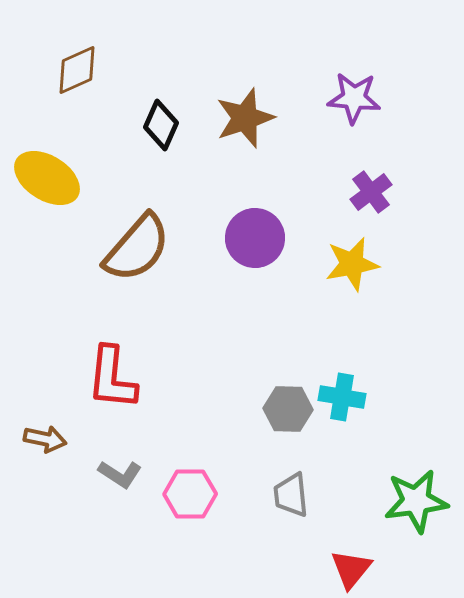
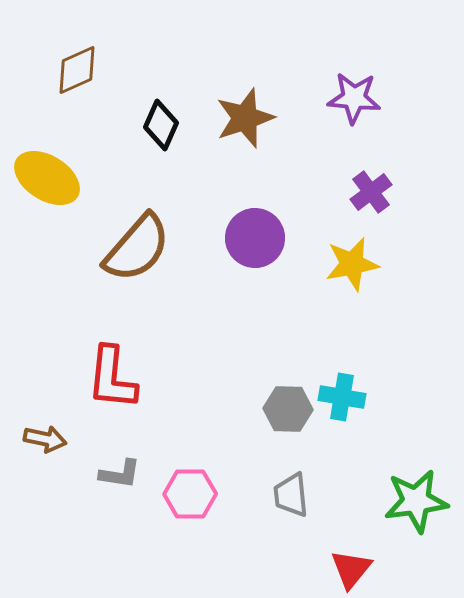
gray L-shape: rotated 24 degrees counterclockwise
